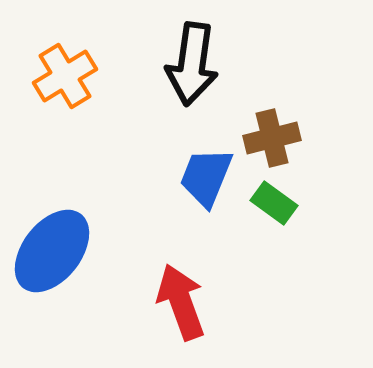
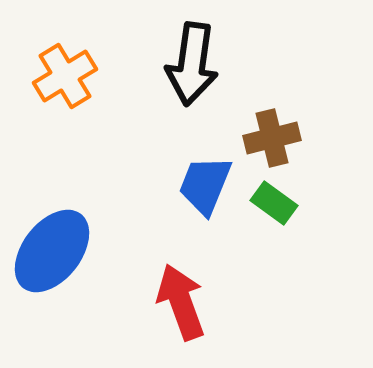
blue trapezoid: moved 1 px left, 8 px down
